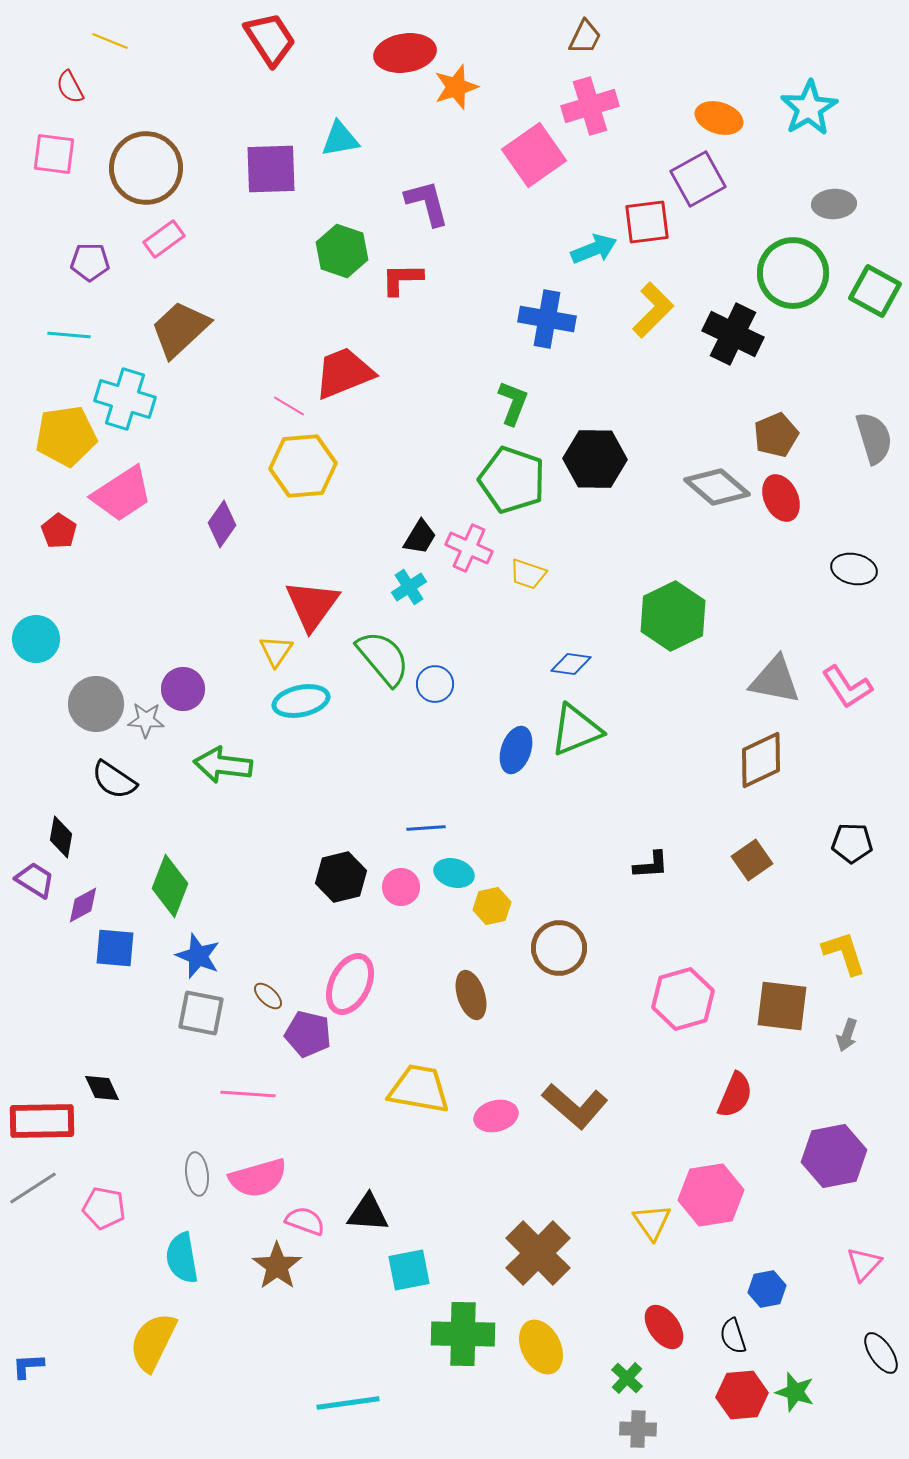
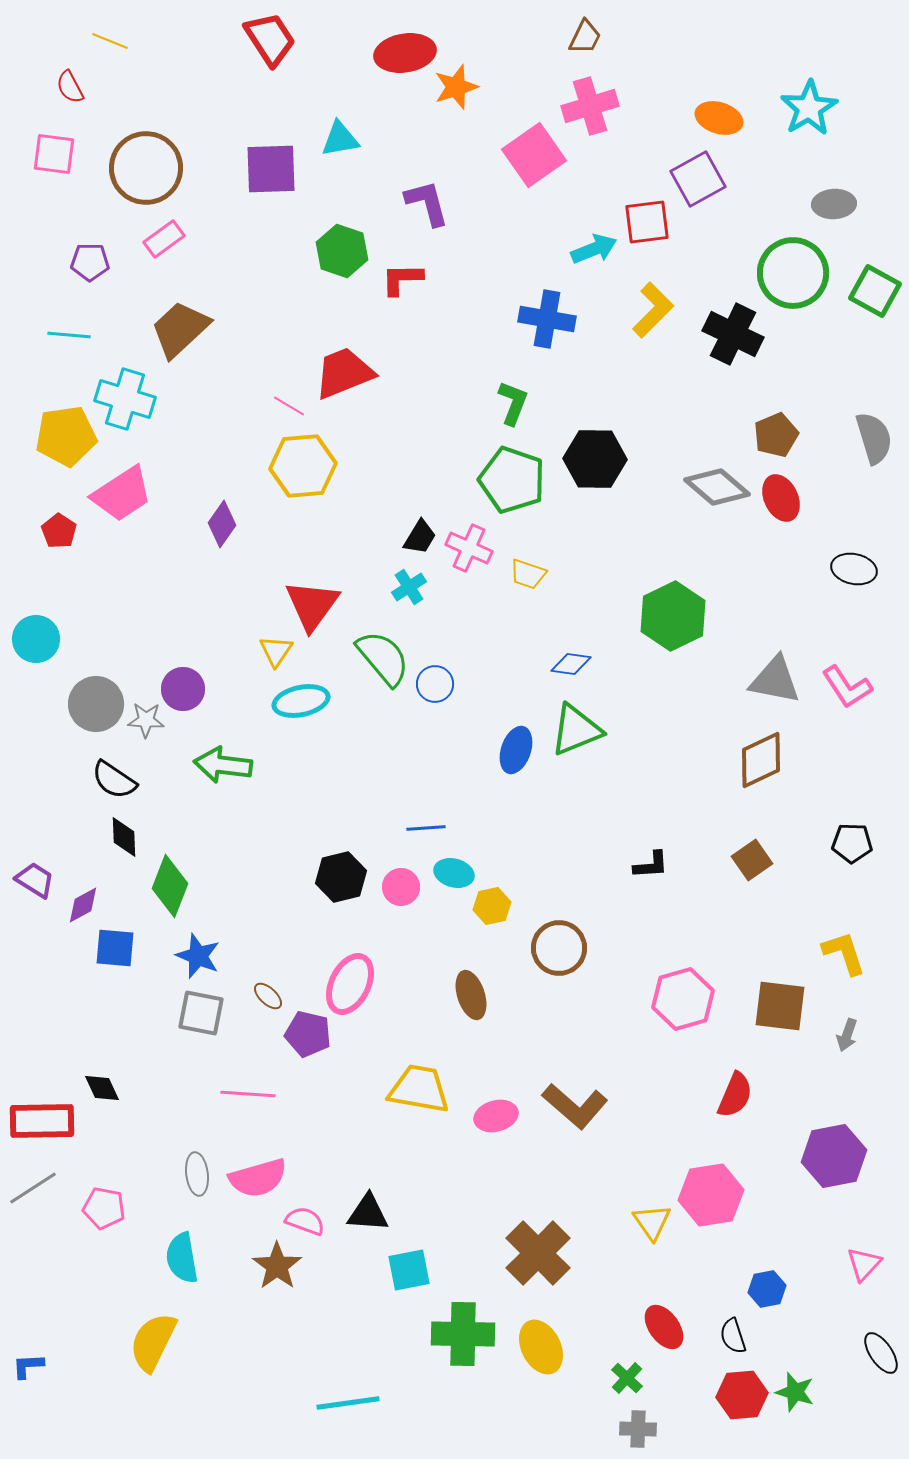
black diamond at (61, 837): moved 63 px right; rotated 12 degrees counterclockwise
brown square at (782, 1006): moved 2 px left
